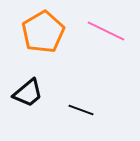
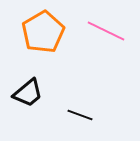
black line: moved 1 px left, 5 px down
